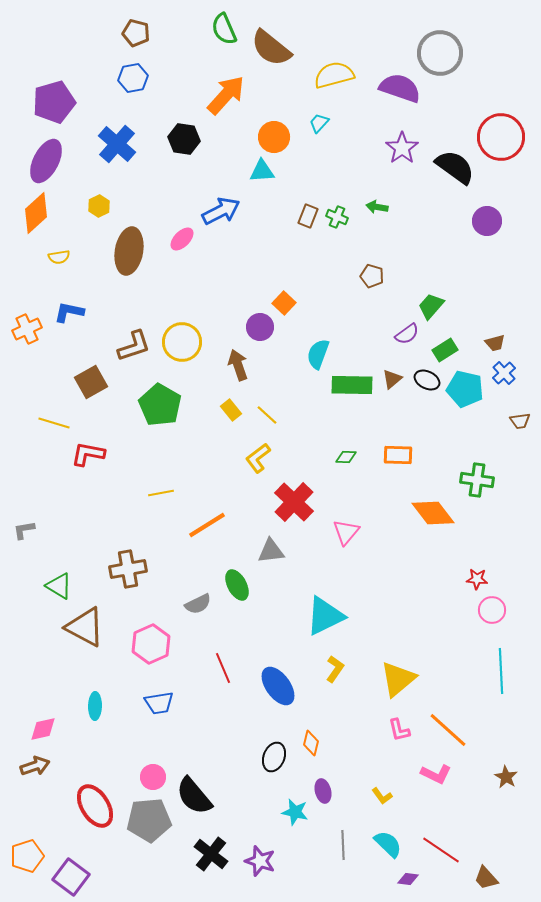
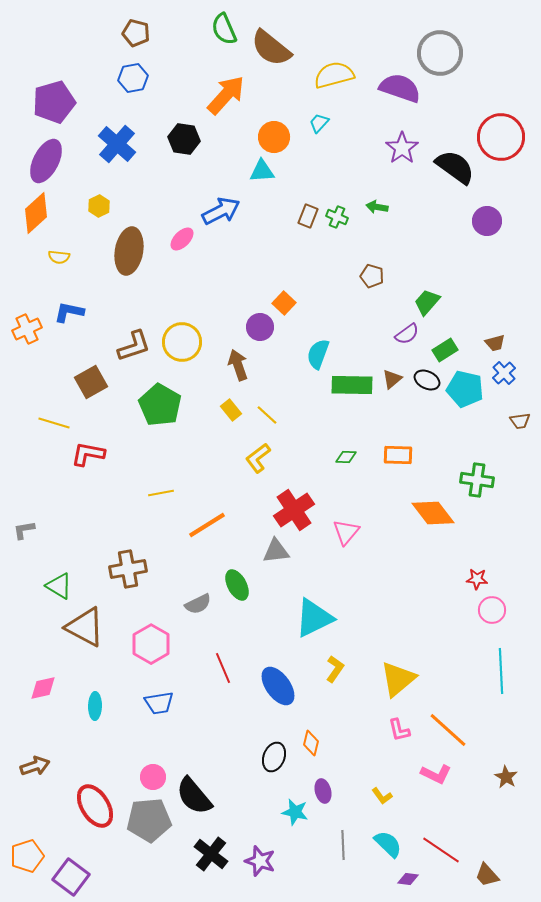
yellow semicircle at (59, 257): rotated 15 degrees clockwise
green trapezoid at (431, 306): moved 4 px left, 4 px up
red cross at (294, 502): moved 8 px down; rotated 12 degrees clockwise
gray triangle at (271, 551): moved 5 px right
cyan triangle at (325, 616): moved 11 px left, 2 px down
pink hexagon at (151, 644): rotated 6 degrees counterclockwise
pink diamond at (43, 729): moved 41 px up
brown trapezoid at (486, 878): moved 1 px right, 3 px up
